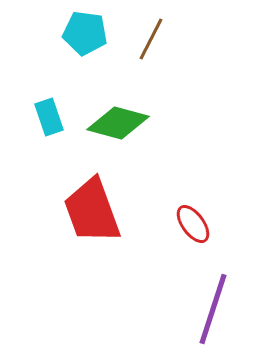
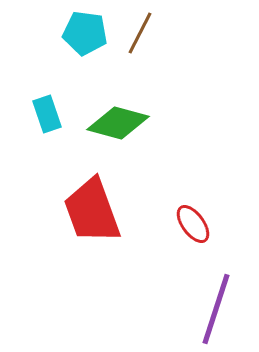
brown line: moved 11 px left, 6 px up
cyan rectangle: moved 2 px left, 3 px up
purple line: moved 3 px right
